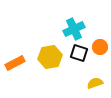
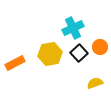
cyan cross: moved 1 px left, 1 px up
black square: rotated 30 degrees clockwise
yellow hexagon: moved 3 px up
